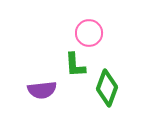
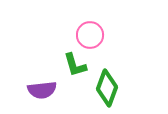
pink circle: moved 1 px right, 2 px down
green L-shape: rotated 12 degrees counterclockwise
